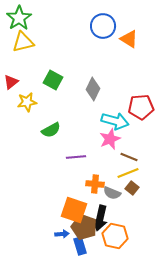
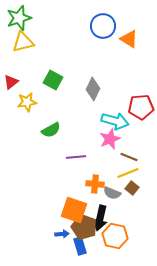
green star: rotated 15 degrees clockwise
